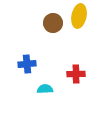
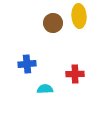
yellow ellipse: rotated 15 degrees counterclockwise
red cross: moved 1 px left
